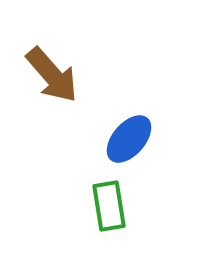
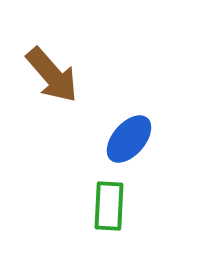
green rectangle: rotated 12 degrees clockwise
